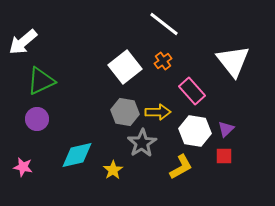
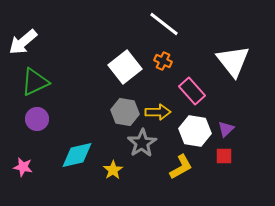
orange cross: rotated 30 degrees counterclockwise
green triangle: moved 6 px left, 1 px down
